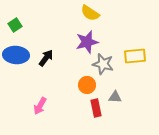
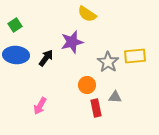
yellow semicircle: moved 3 px left, 1 px down
purple star: moved 15 px left
gray star: moved 5 px right, 2 px up; rotated 20 degrees clockwise
